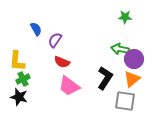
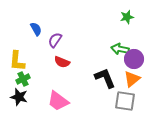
green star: moved 2 px right; rotated 16 degrees counterclockwise
black L-shape: rotated 55 degrees counterclockwise
pink trapezoid: moved 11 px left, 15 px down
